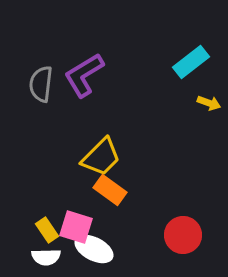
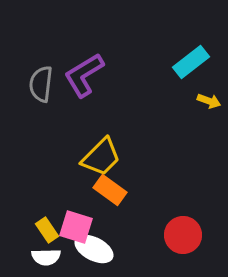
yellow arrow: moved 2 px up
